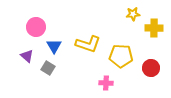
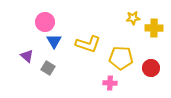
yellow star: moved 4 px down
pink circle: moved 9 px right, 5 px up
blue triangle: moved 5 px up
yellow pentagon: moved 2 px down
pink cross: moved 4 px right
